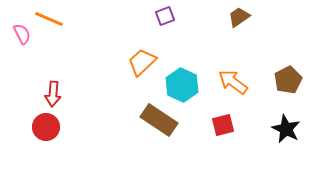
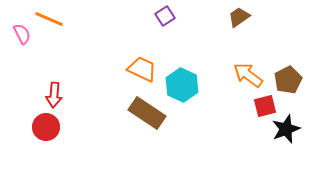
purple square: rotated 12 degrees counterclockwise
orange trapezoid: moved 7 px down; rotated 68 degrees clockwise
orange arrow: moved 15 px right, 7 px up
red arrow: moved 1 px right, 1 px down
brown rectangle: moved 12 px left, 7 px up
red square: moved 42 px right, 19 px up
black star: rotated 24 degrees clockwise
